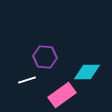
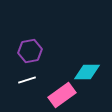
purple hexagon: moved 15 px left, 6 px up; rotated 15 degrees counterclockwise
